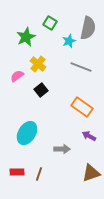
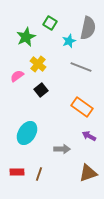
brown triangle: moved 3 px left
